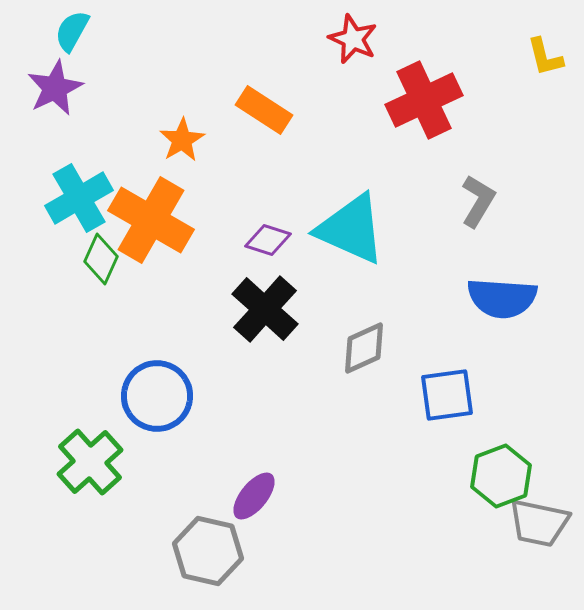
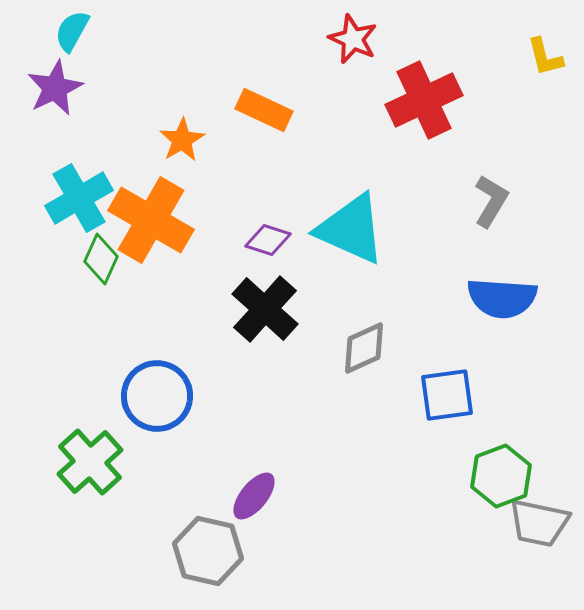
orange rectangle: rotated 8 degrees counterclockwise
gray L-shape: moved 13 px right
